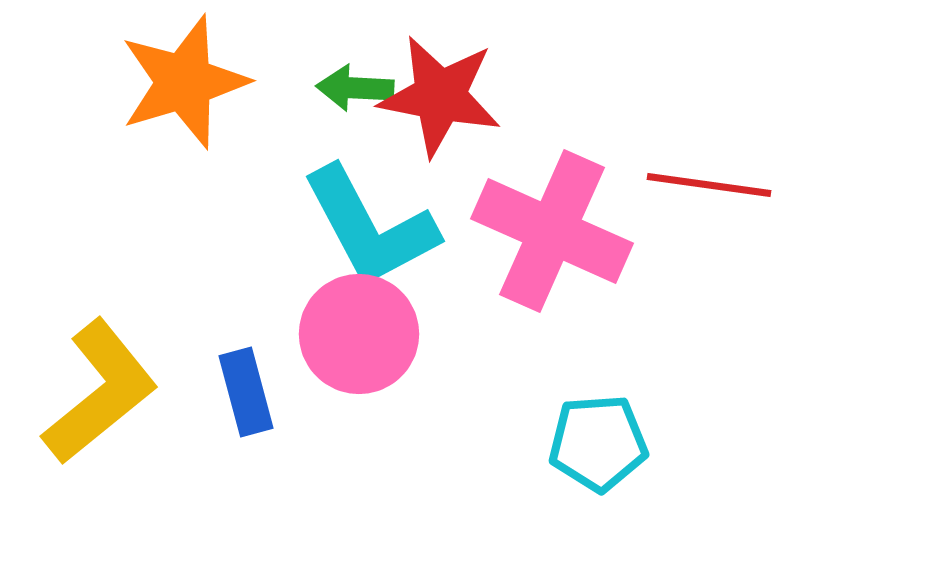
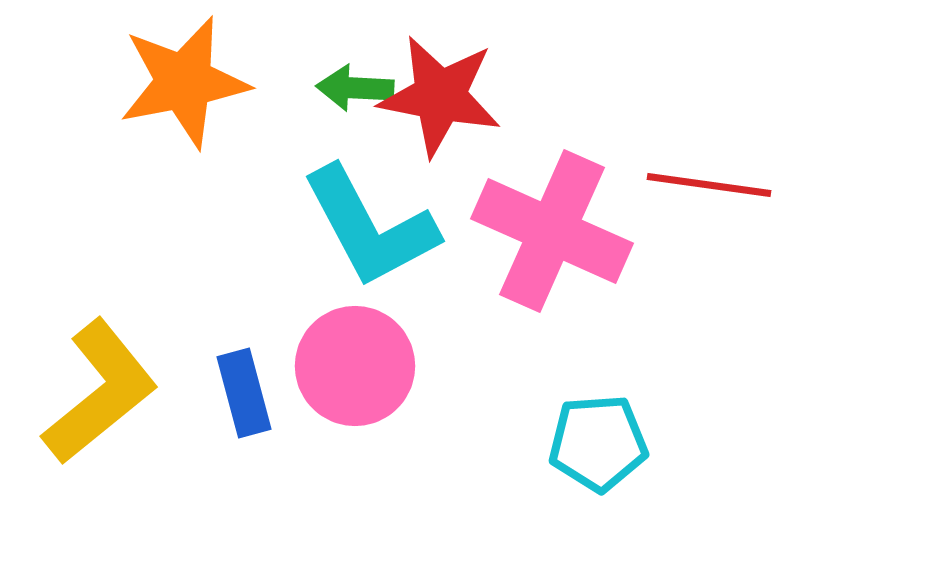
orange star: rotated 6 degrees clockwise
pink circle: moved 4 px left, 32 px down
blue rectangle: moved 2 px left, 1 px down
